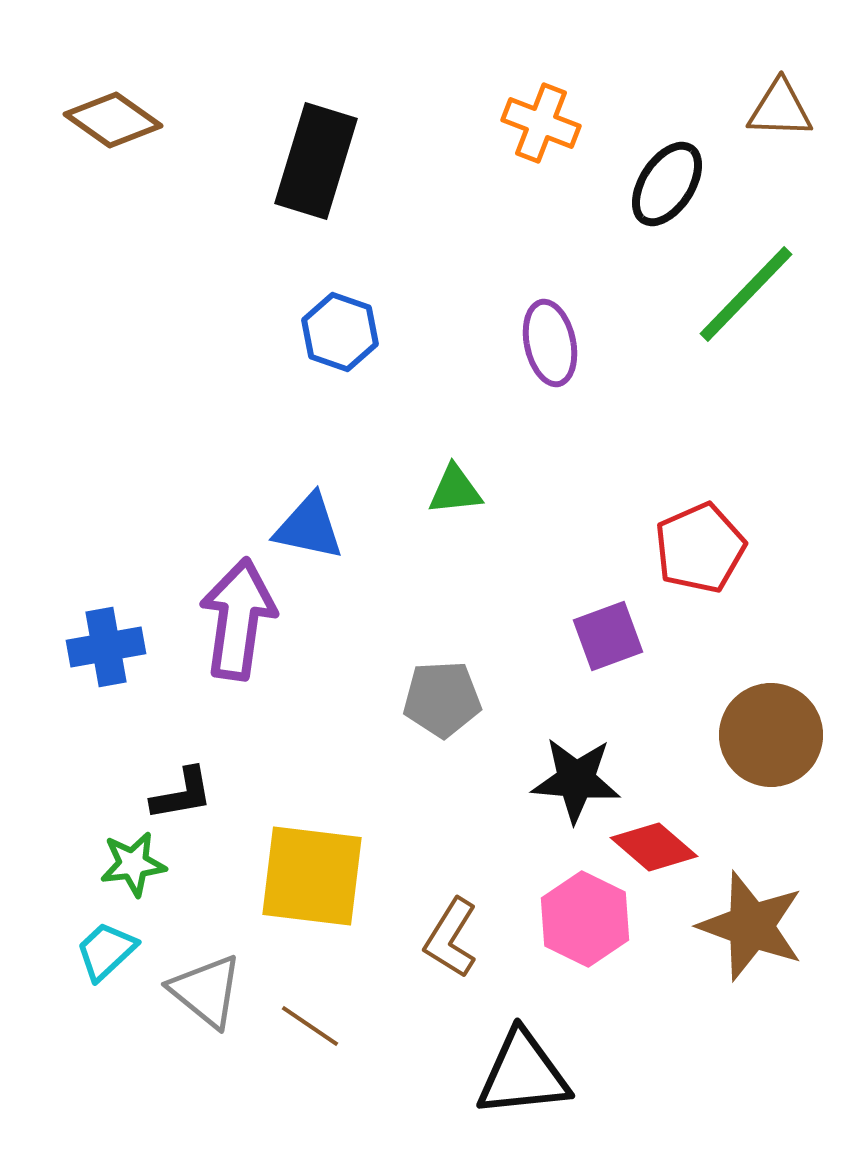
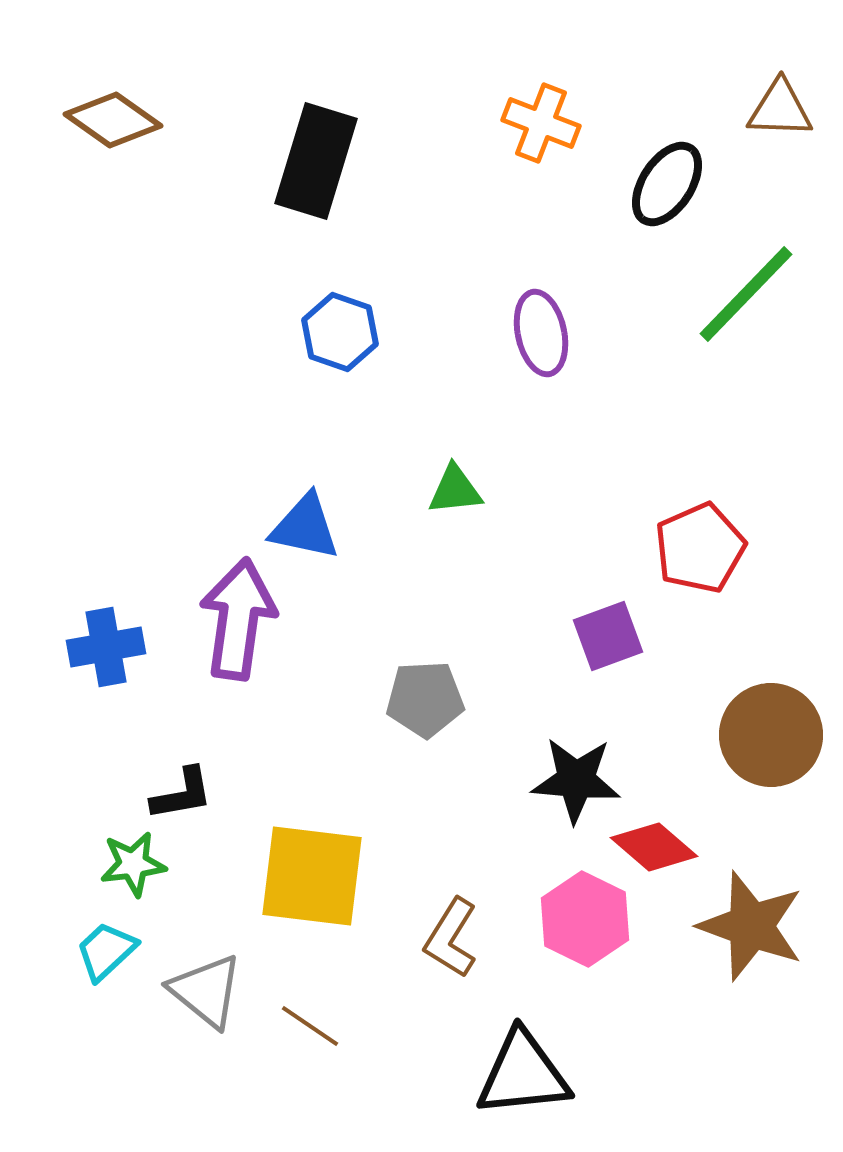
purple ellipse: moved 9 px left, 10 px up
blue triangle: moved 4 px left
gray pentagon: moved 17 px left
